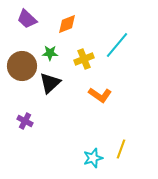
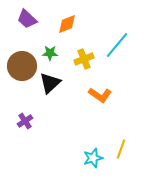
purple cross: rotated 28 degrees clockwise
